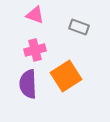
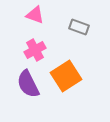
pink cross: rotated 15 degrees counterclockwise
purple semicircle: rotated 24 degrees counterclockwise
